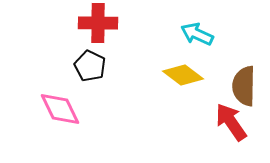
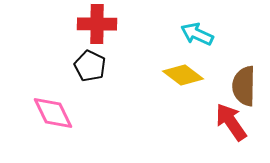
red cross: moved 1 px left, 1 px down
pink diamond: moved 7 px left, 4 px down
